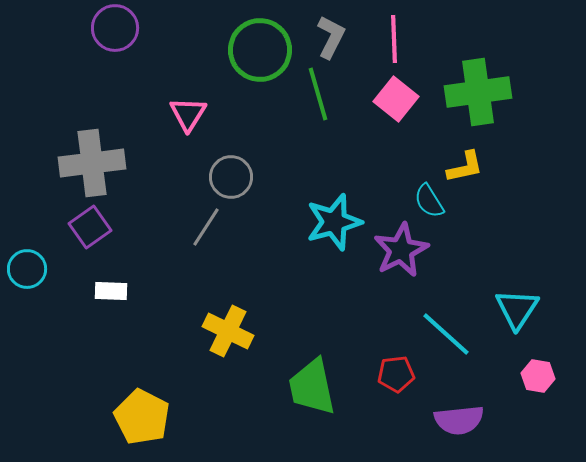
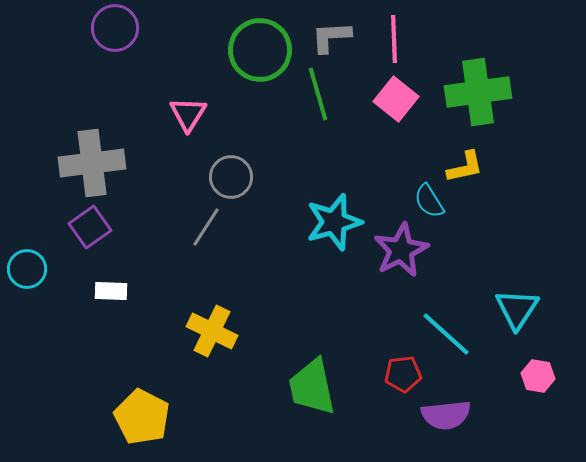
gray L-shape: rotated 120 degrees counterclockwise
yellow cross: moved 16 px left
red pentagon: moved 7 px right
purple semicircle: moved 13 px left, 5 px up
